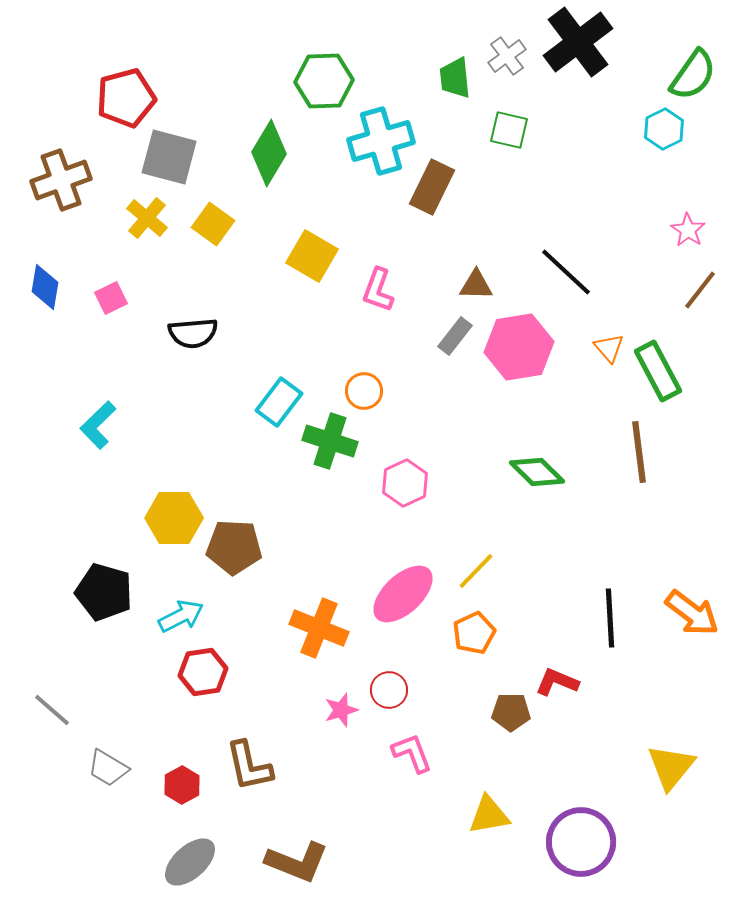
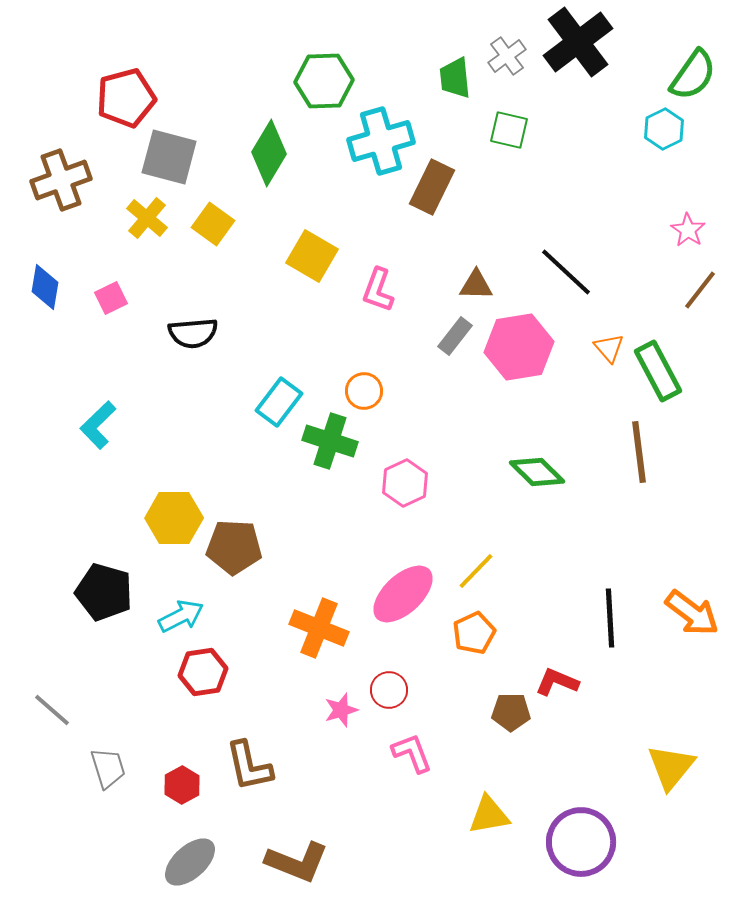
gray trapezoid at (108, 768): rotated 138 degrees counterclockwise
